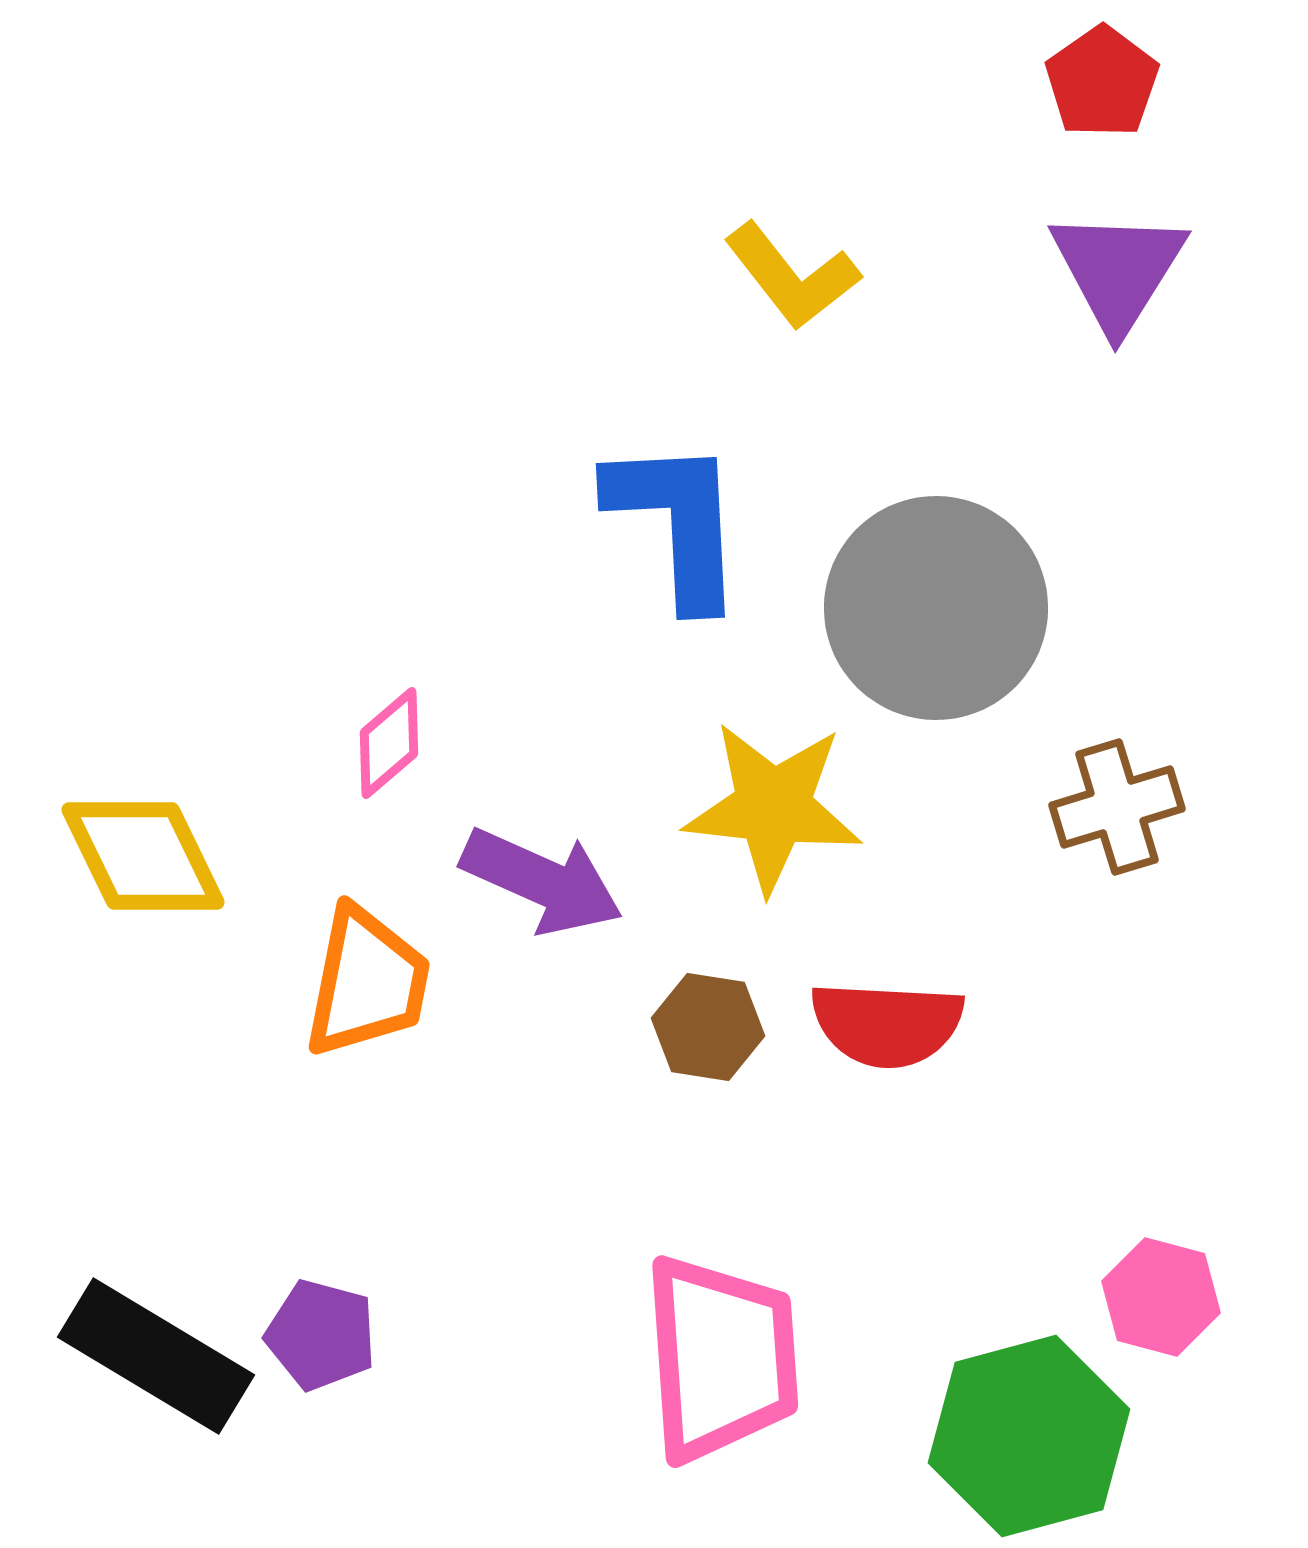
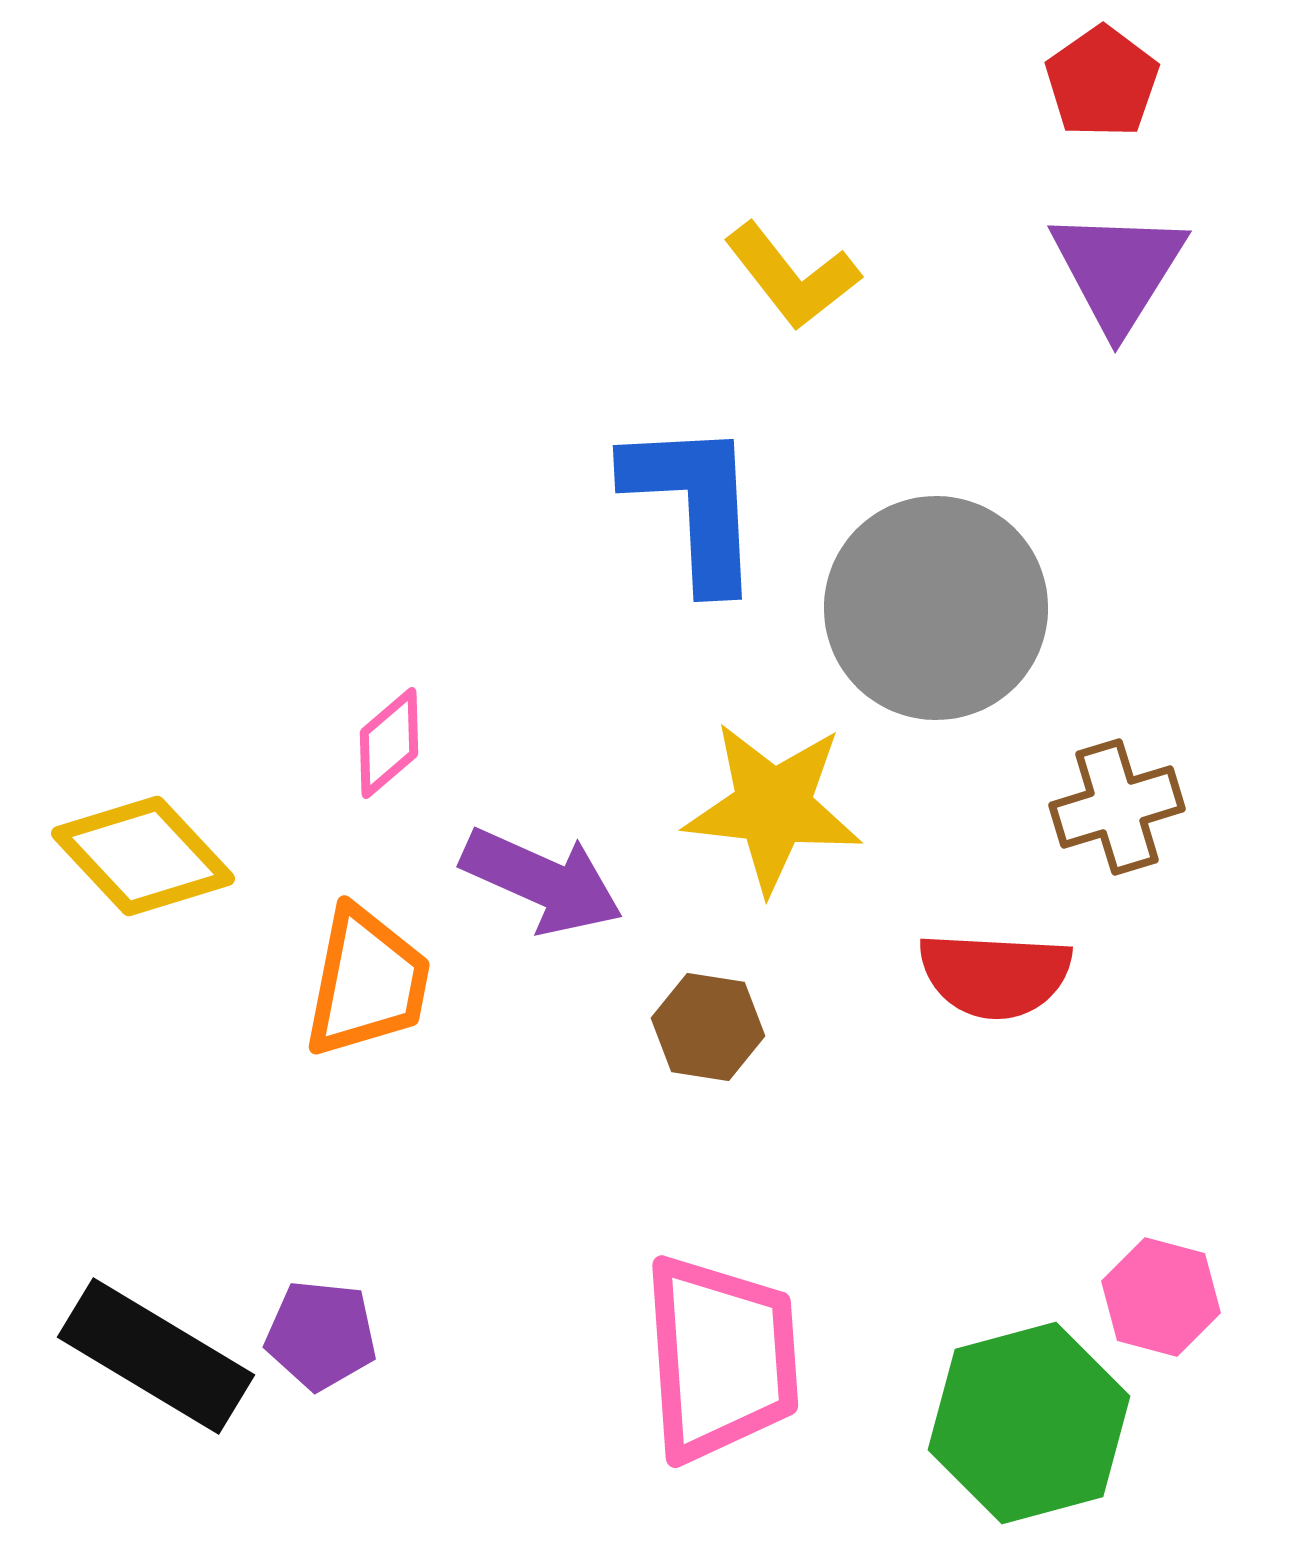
blue L-shape: moved 17 px right, 18 px up
yellow diamond: rotated 17 degrees counterclockwise
red semicircle: moved 108 px right, 49 px up
purple pentagon: rotated 9 degrees counterclockwise
green hexagon: moved 13 px up
